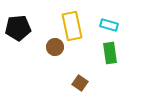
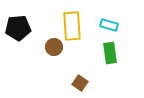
yellow rectangle: rotated 8 degrees clockwise
brown circle: moved 1 px left
